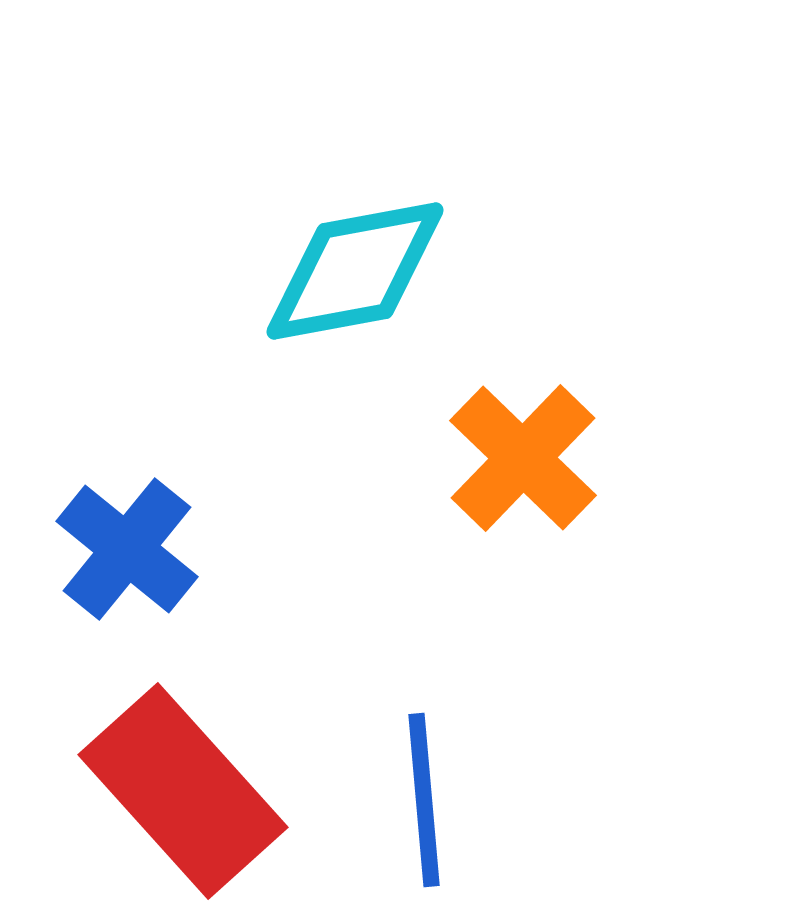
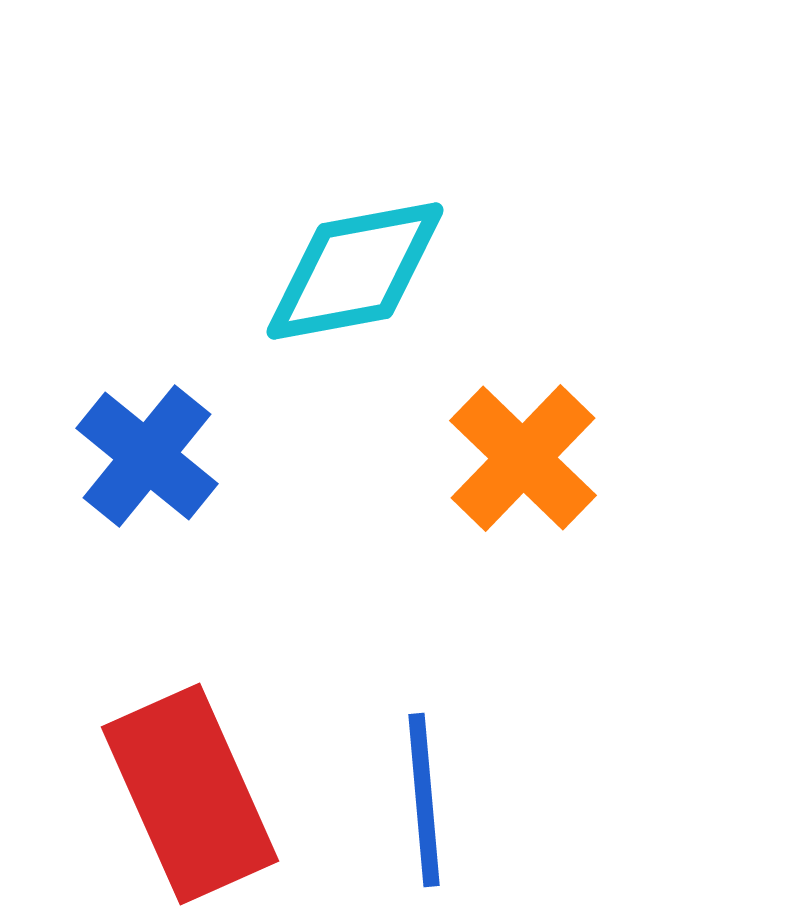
blue cross: moved 20 px right, 93 px up
red rectangle: moved 7 px right, 3 px down; rotated 18 degrees clockwise
